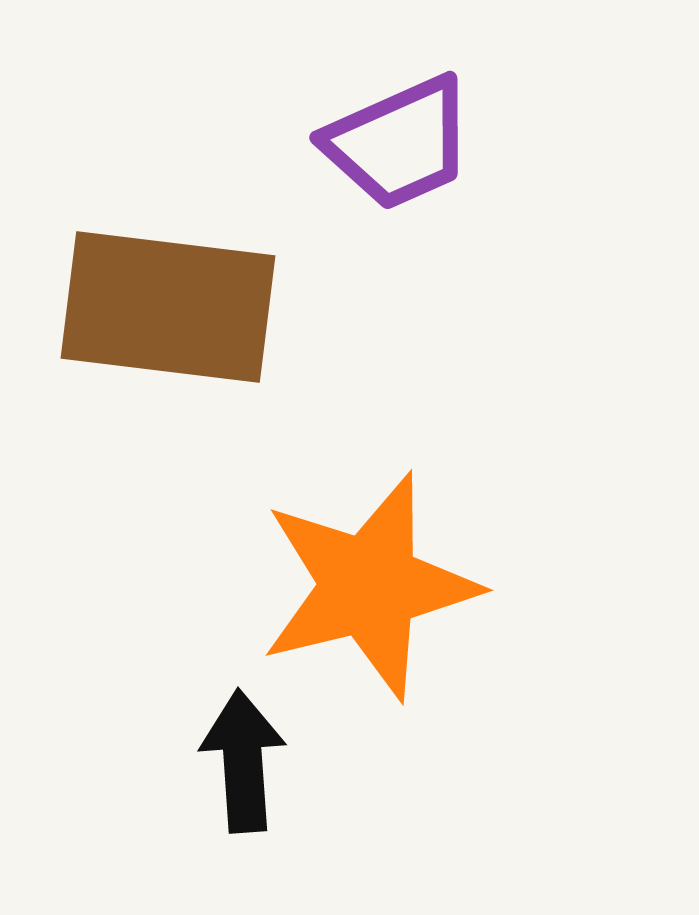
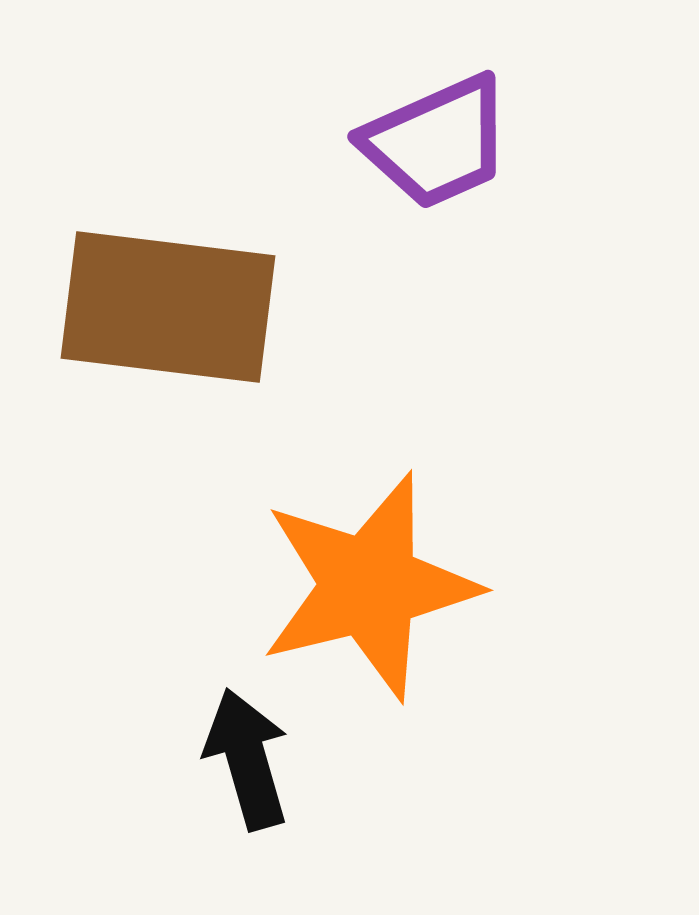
purple trapezoid: moved 38 px right, 1 px up
black arrow: moved 4 px right, 2 px up; rotated 12 degrees counterclockwise
